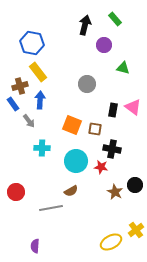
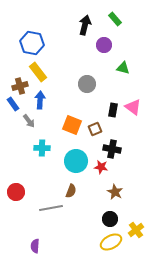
brown square: rotated 32 degrees counterclockwise
black circle: moved 25 px left, 34 px down
brown semicircle: rotated 40 degrees counterclockwise
